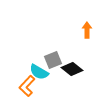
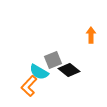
orange arrow: moved 4 px right, 5 px down
black diamond: moved 3 px left, 1 px down
orange L-shape: moved 2 px right
